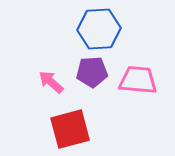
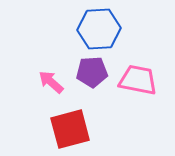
pink trapezoid: rotated 6 degrees clockwise
